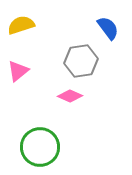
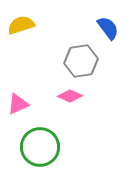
pink triangle: moved 33 px down; rotated 15 degrees clockwise
